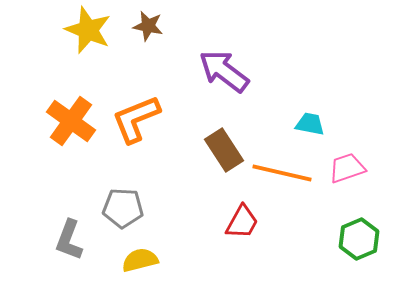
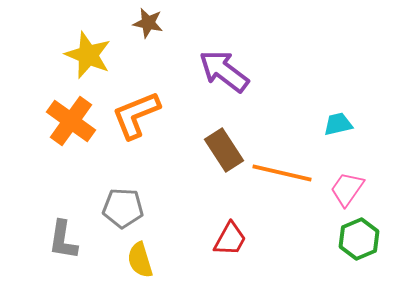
brown star: moved 3 px up
yellow star: moved 25 px down
orange L-shape: moved 4 px up
cyan trapezoid: moved 28 px right; rotated 24 degrees counterclockwise
pink trapezoid: moved 21 px down; rotated 36 degrees counterclockwise
red trapezoid: moved 12 px left, 17 px down
gray L-shape: moved 6 px left; rotated 12 degrees counterclockwise
yellow semicircle: rotated 93 degrees counterclockwise
